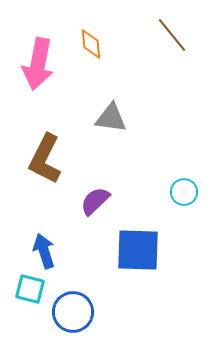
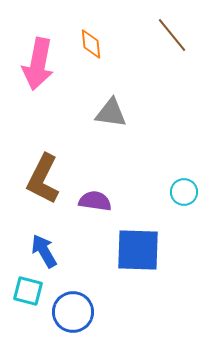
gray triangle: moved 5 px up
brown L-shape: moved 2 px left, 20 px down
purple semicircle: rotated 52 degrees clockwise
blue arrow: rotated 12 degrees counterclockwise
cyan square: moved 2 px left, 2 px down
